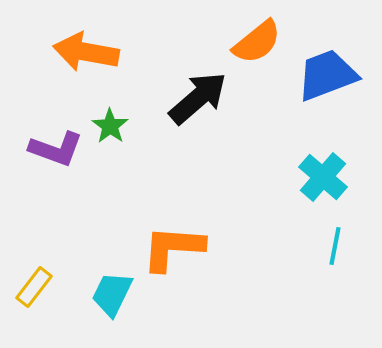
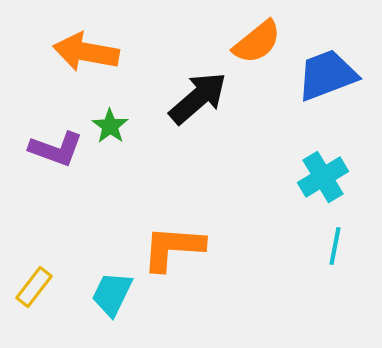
cyan cross: rotated 18 degrees clockwise
